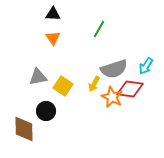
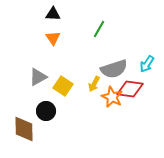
cyan arrow: moved 1 px right, 2 px up
gray triangle: rotated 18 degrees counterclockwise
